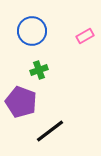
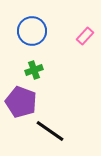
pink rectangle: rotated 18 degrees counterclockwise
green cross: moved 5 px left
black line: rotated 72 degrees clockwise
